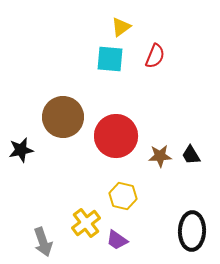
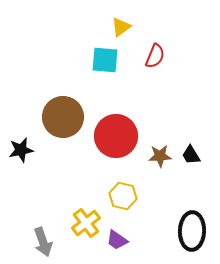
cyan square: moved 5 px left, 1 px down
